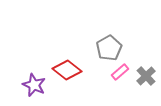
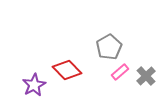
gray pentagon: moved 1 px up
red diamond: rotated 8 degrees clockwise
purple star: rotated 20 degrees clockwise
